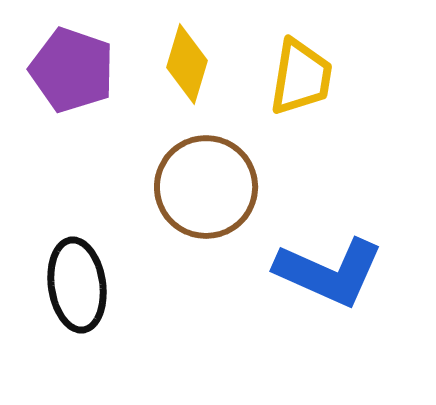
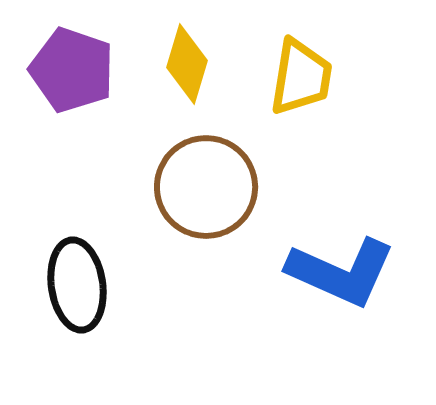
blue L-shape: moved 12 px right
